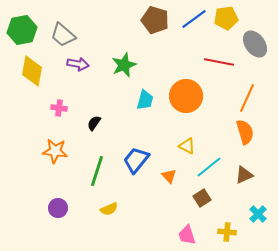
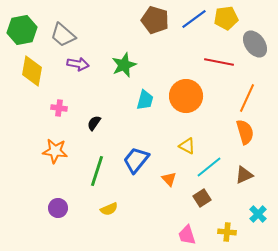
orange triangle: moved 3 px down
